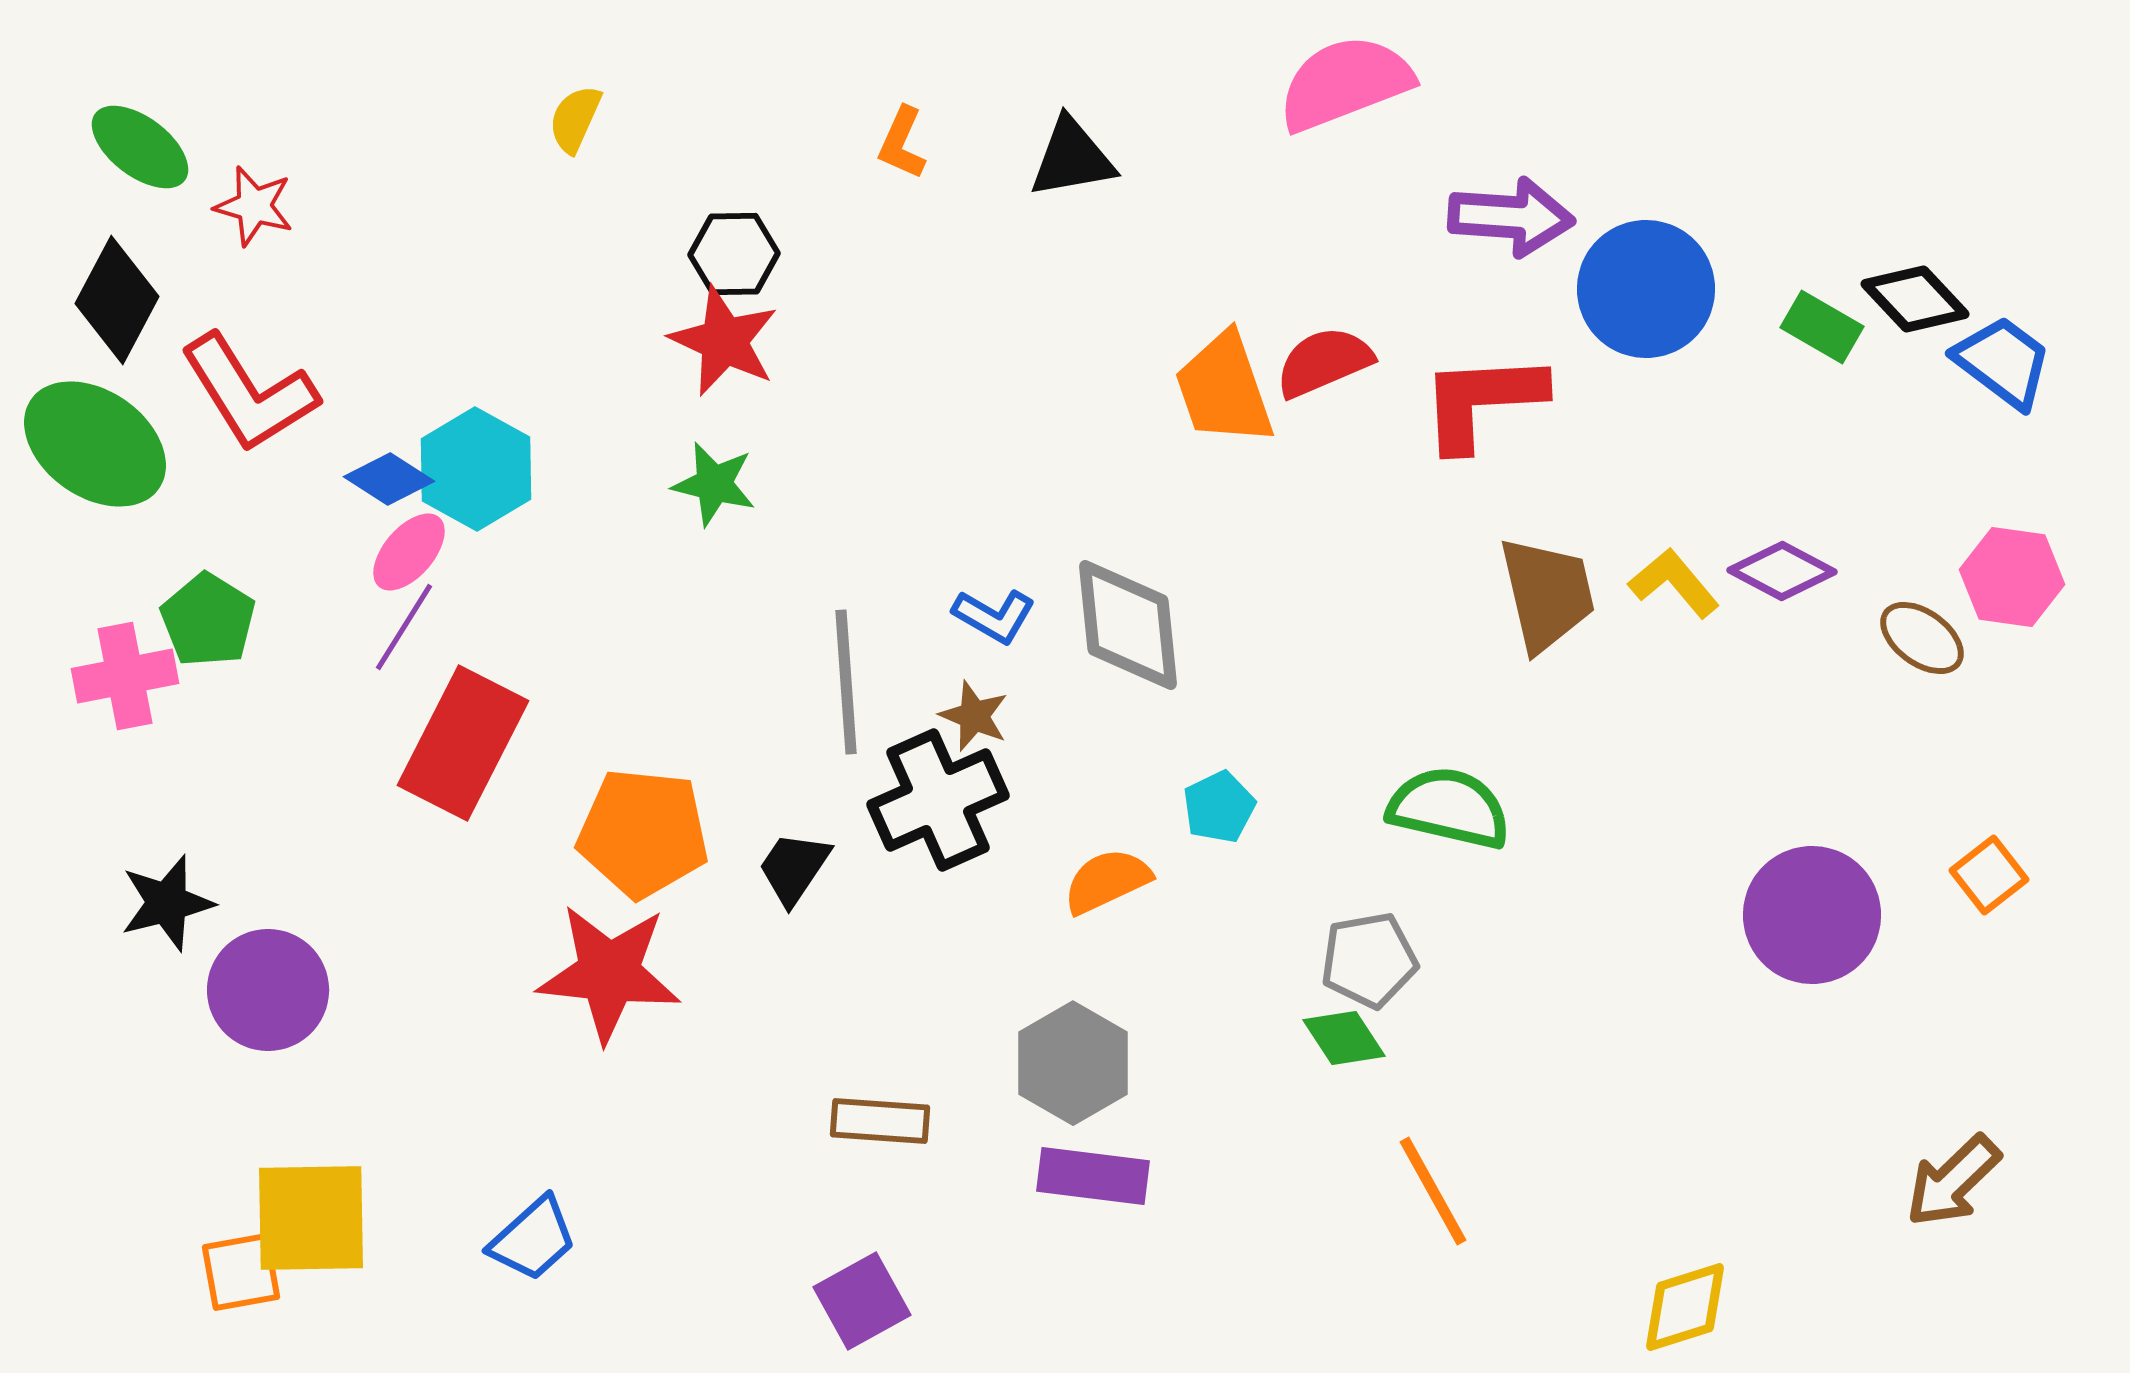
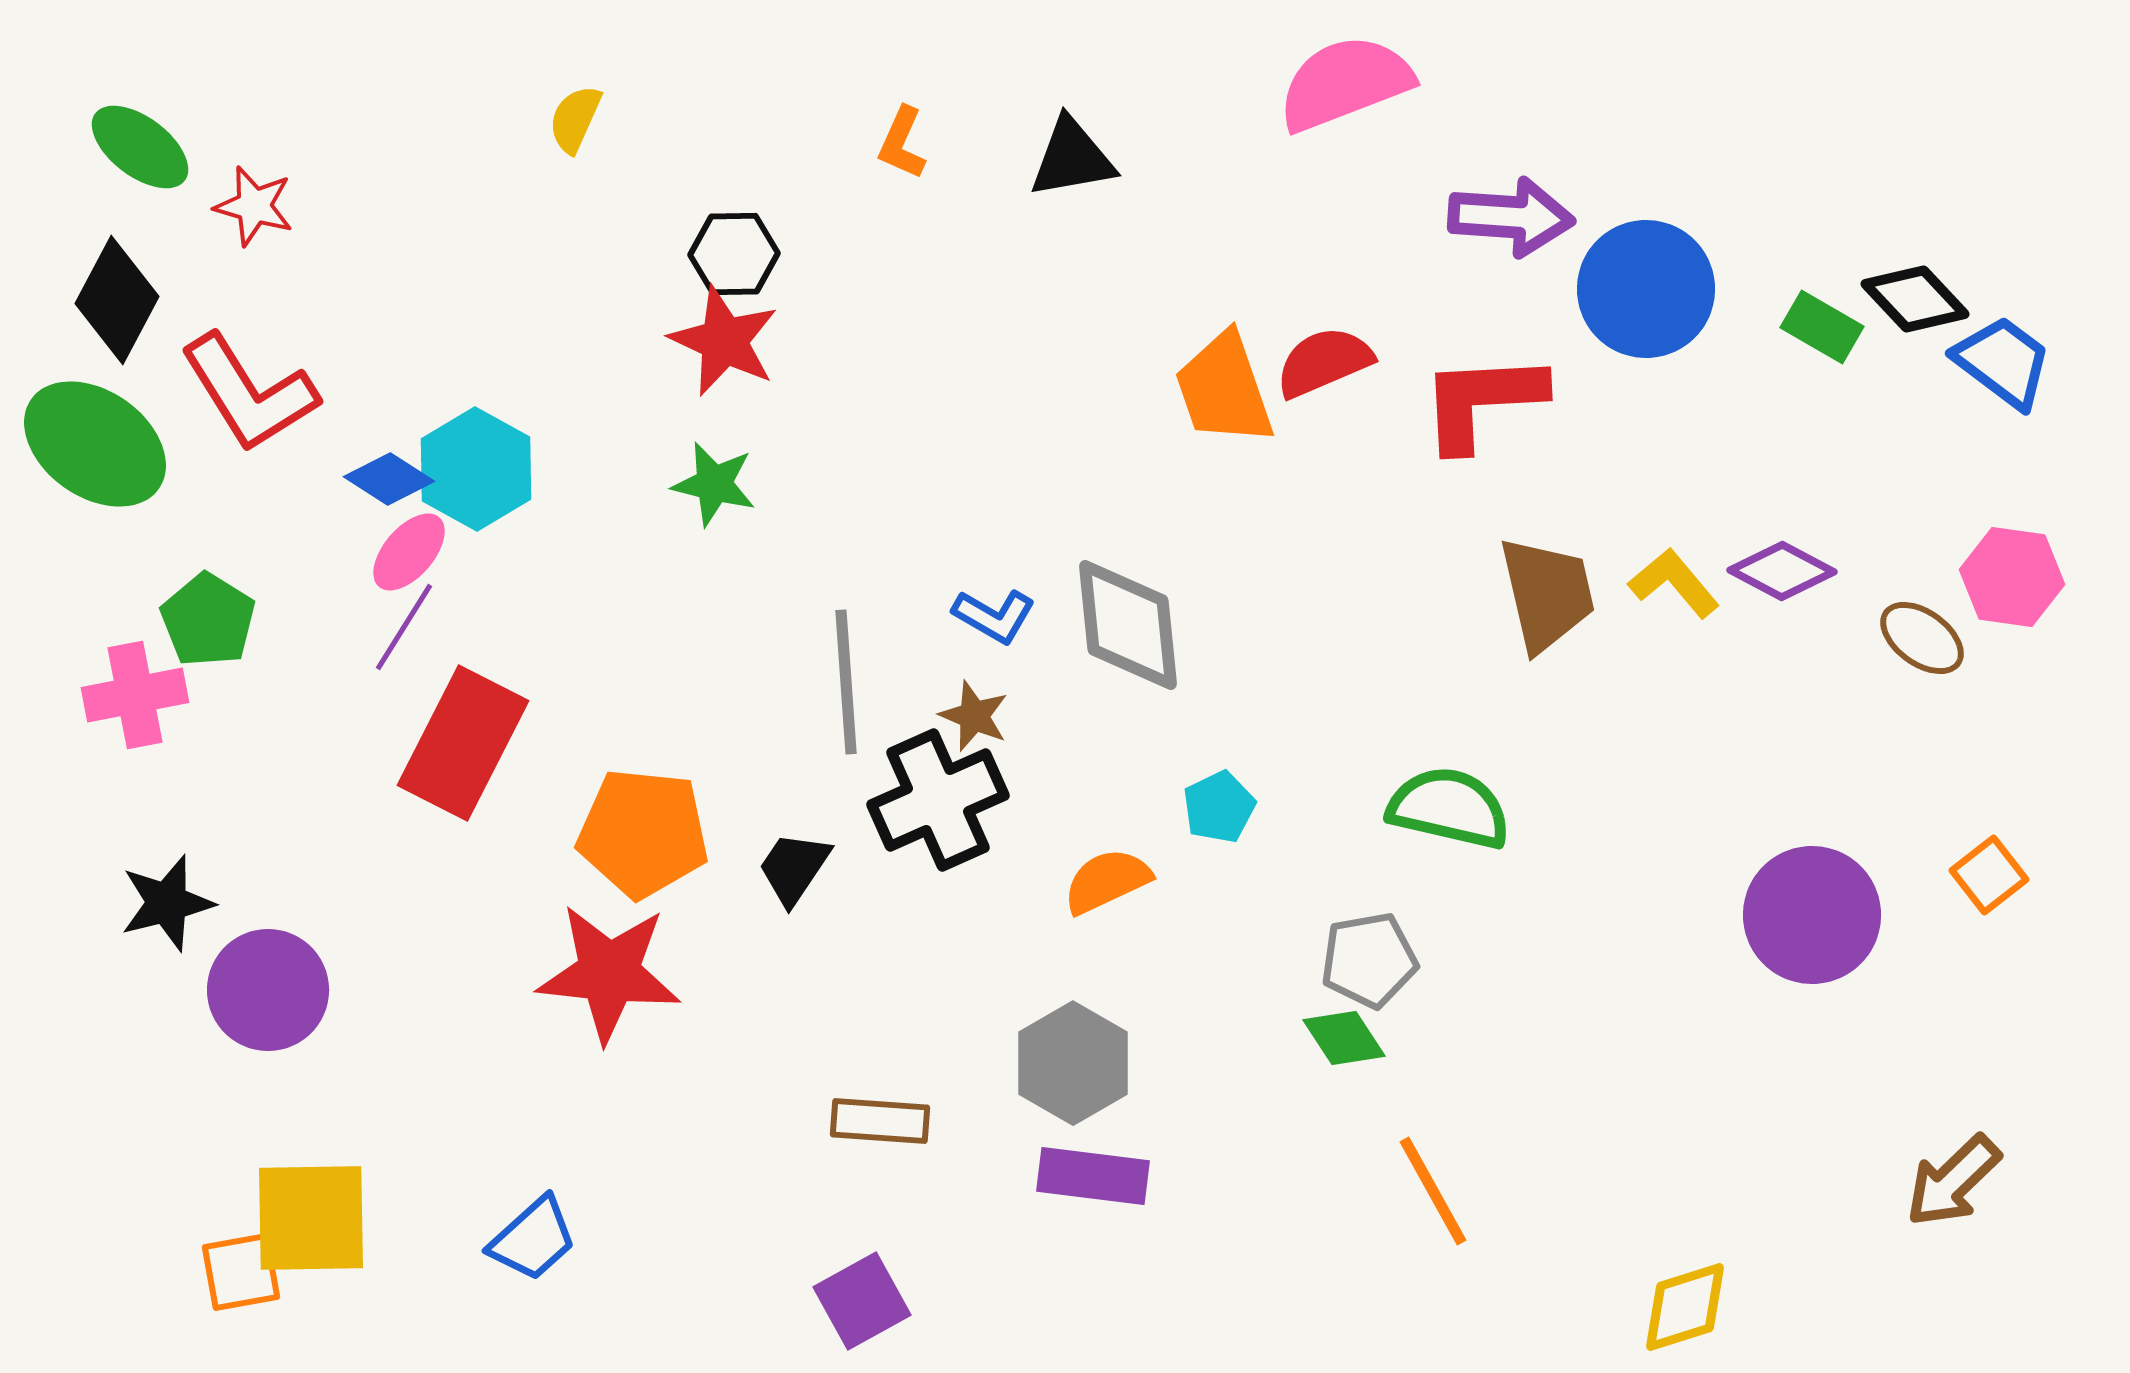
pink cross at (125, 676): moved 10 px right, 19 px down
